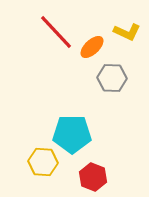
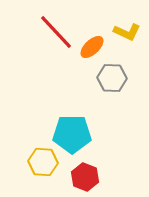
red hexagon: moved 8 px left
